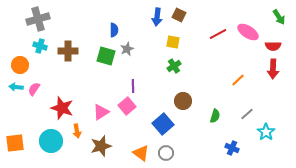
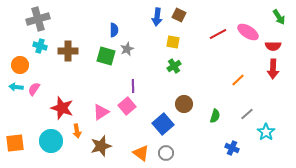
brown circle: moved 1 px right, 3 px down
